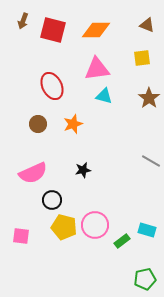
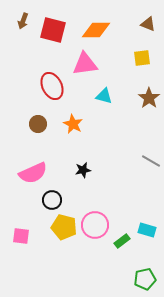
brown triangle: moved 1 px right, 1 px up
pink triangle: moved 12 px left, 5 px up
orange star: rotated 24 degrees counterclockwise
